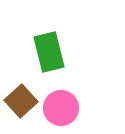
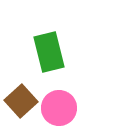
pink circle: moved 2 px left
